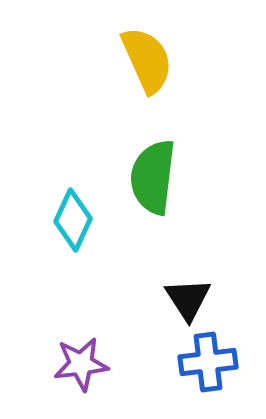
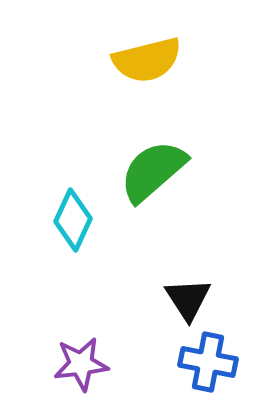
yellow semicircle: rotated 100 degrees clockwise
green semicircle: moved 6 px up; rotated 42 degrees clockwise
blue cross: rotated 18 degrees clockwise
